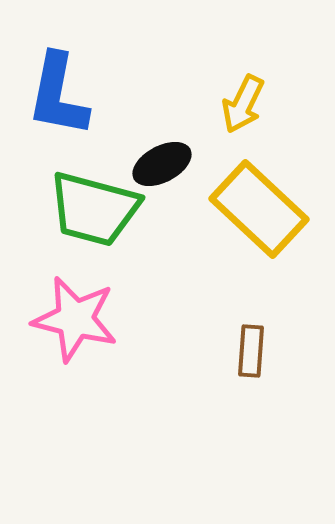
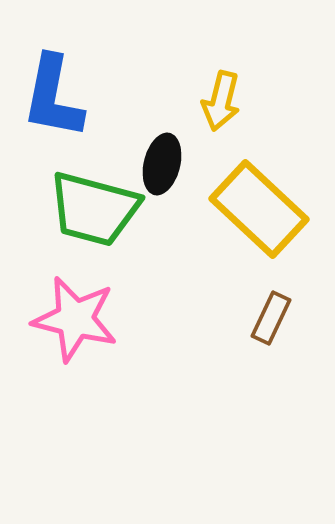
blue L-shape: moved 5 px left, 2 px down
yellow arrow: moved 22 px left, 3 px up; rotated 12 degrees counterclockwise
black ellipse: rotated 48 degrees counterclockwise
brown rectangle: moved 20 px right, 33 px up; rotated 21 degrees clockwise
